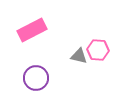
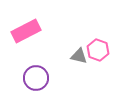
pink rectangle: moved 6 px left, 1 px down
pink hexagon: rotated 15 degrees clockwise
